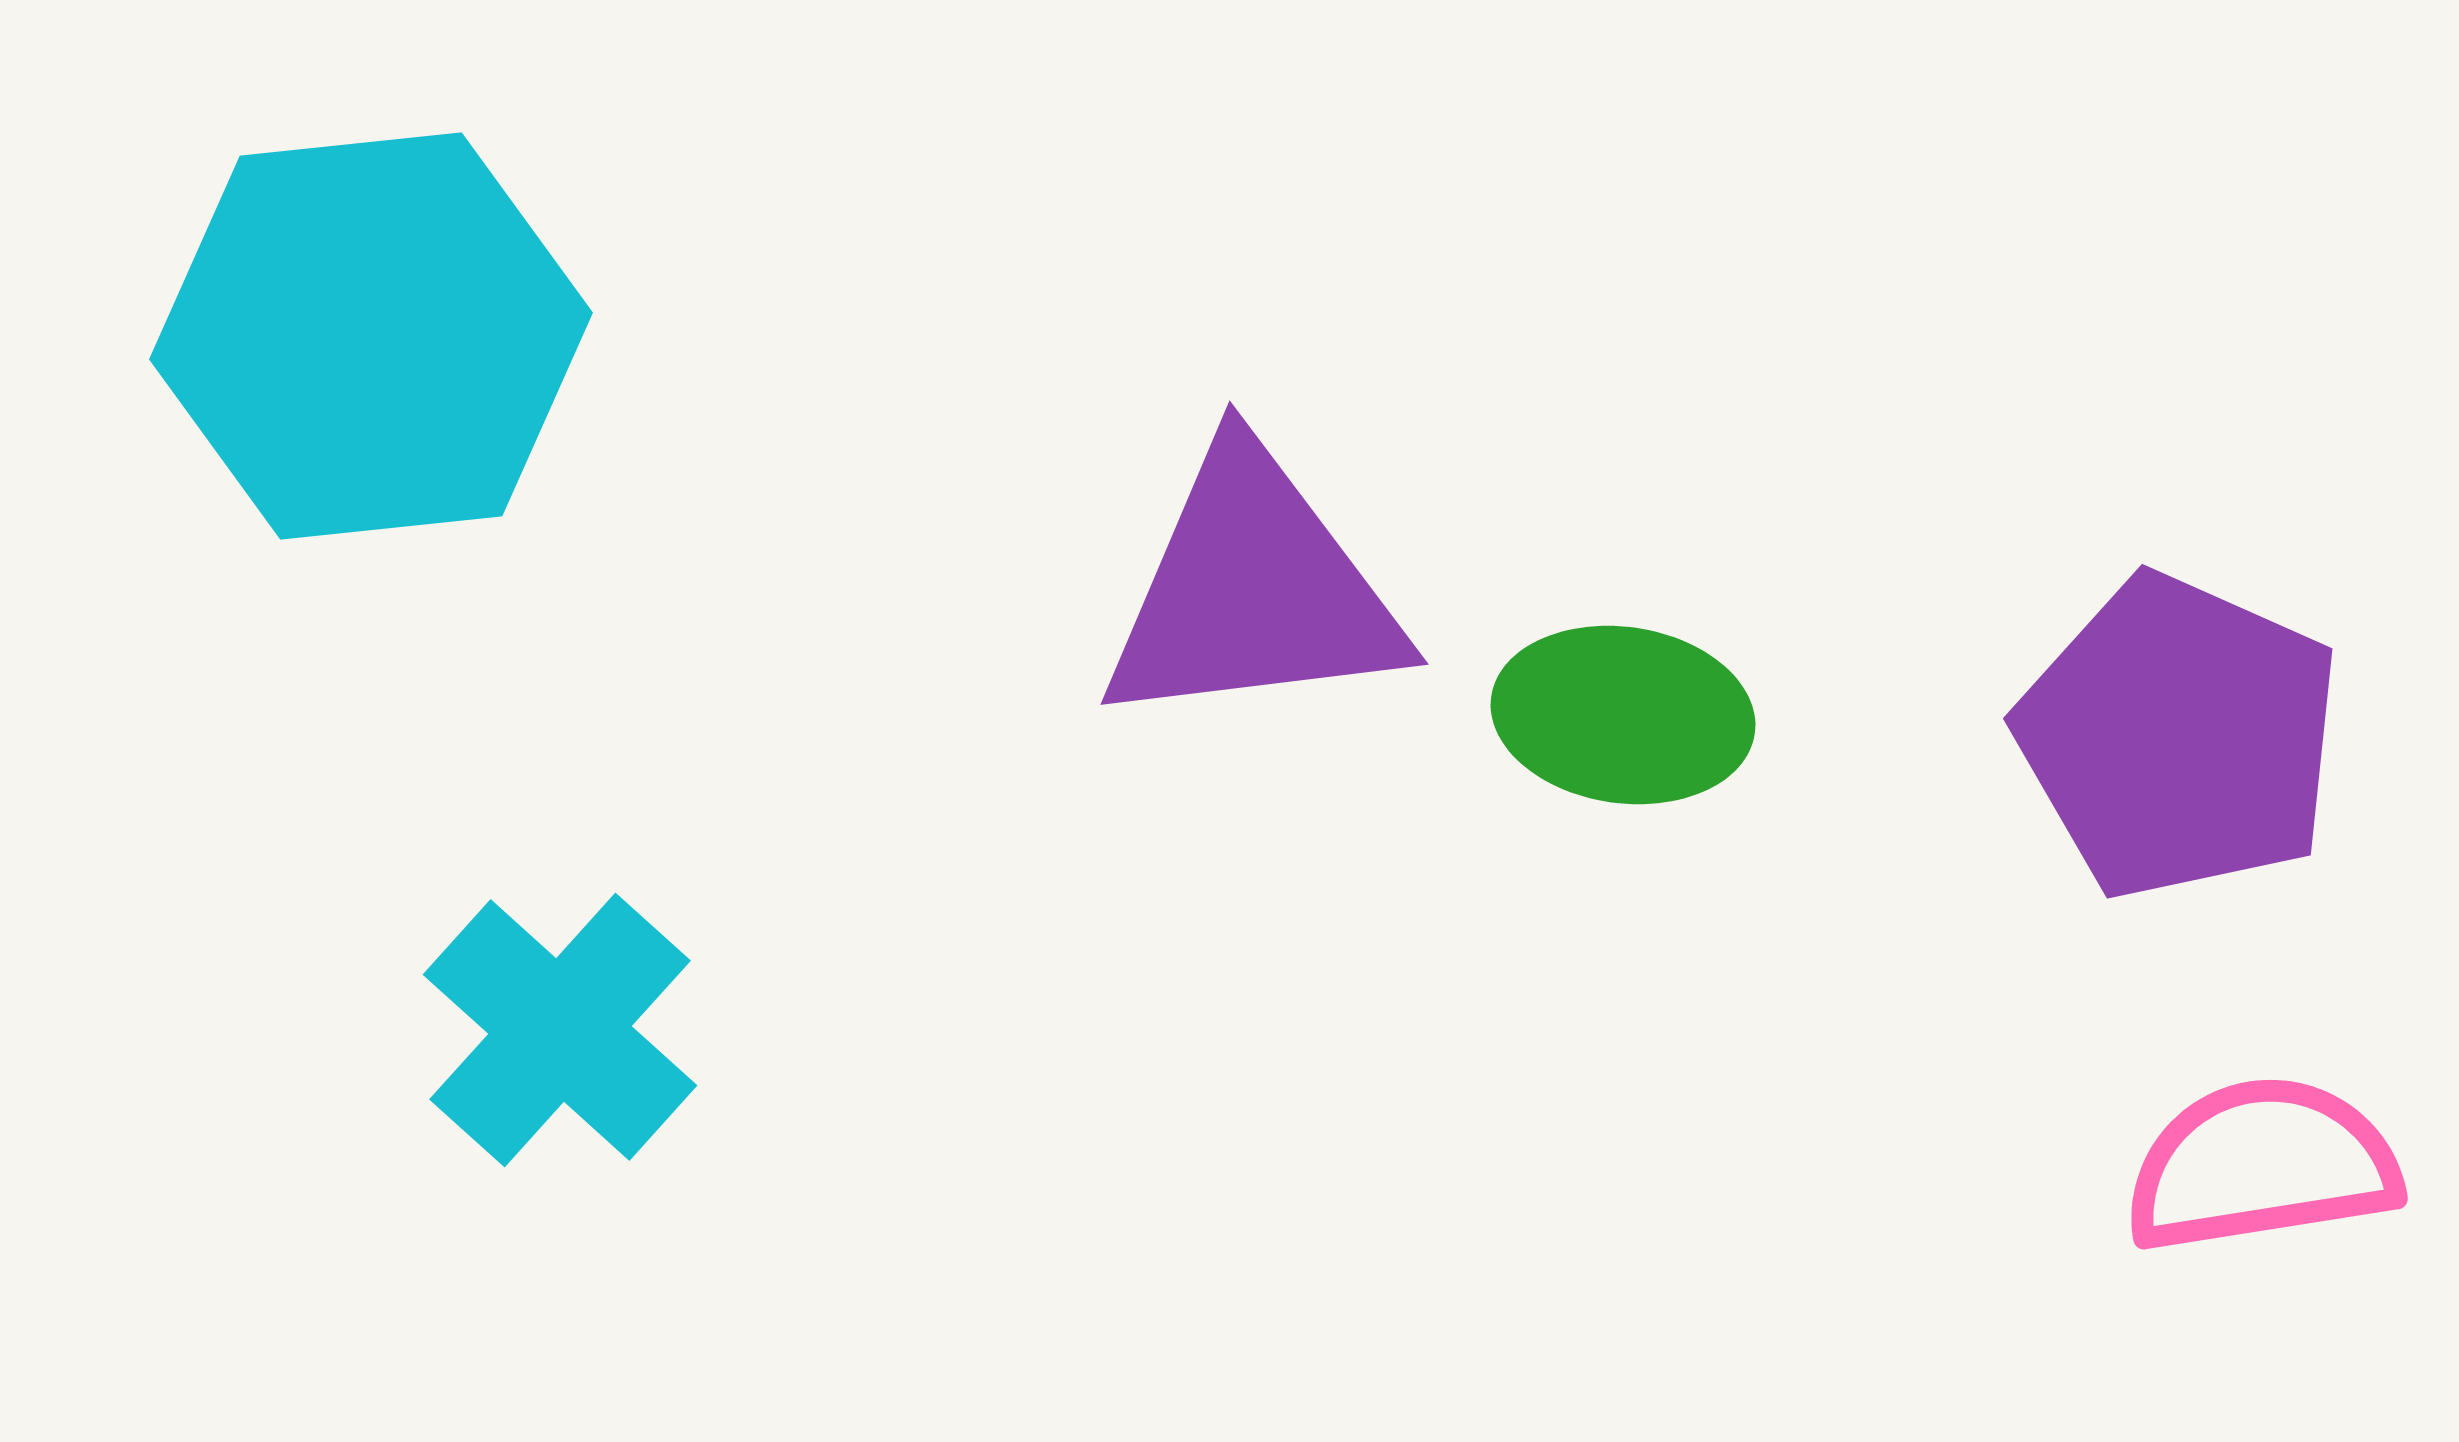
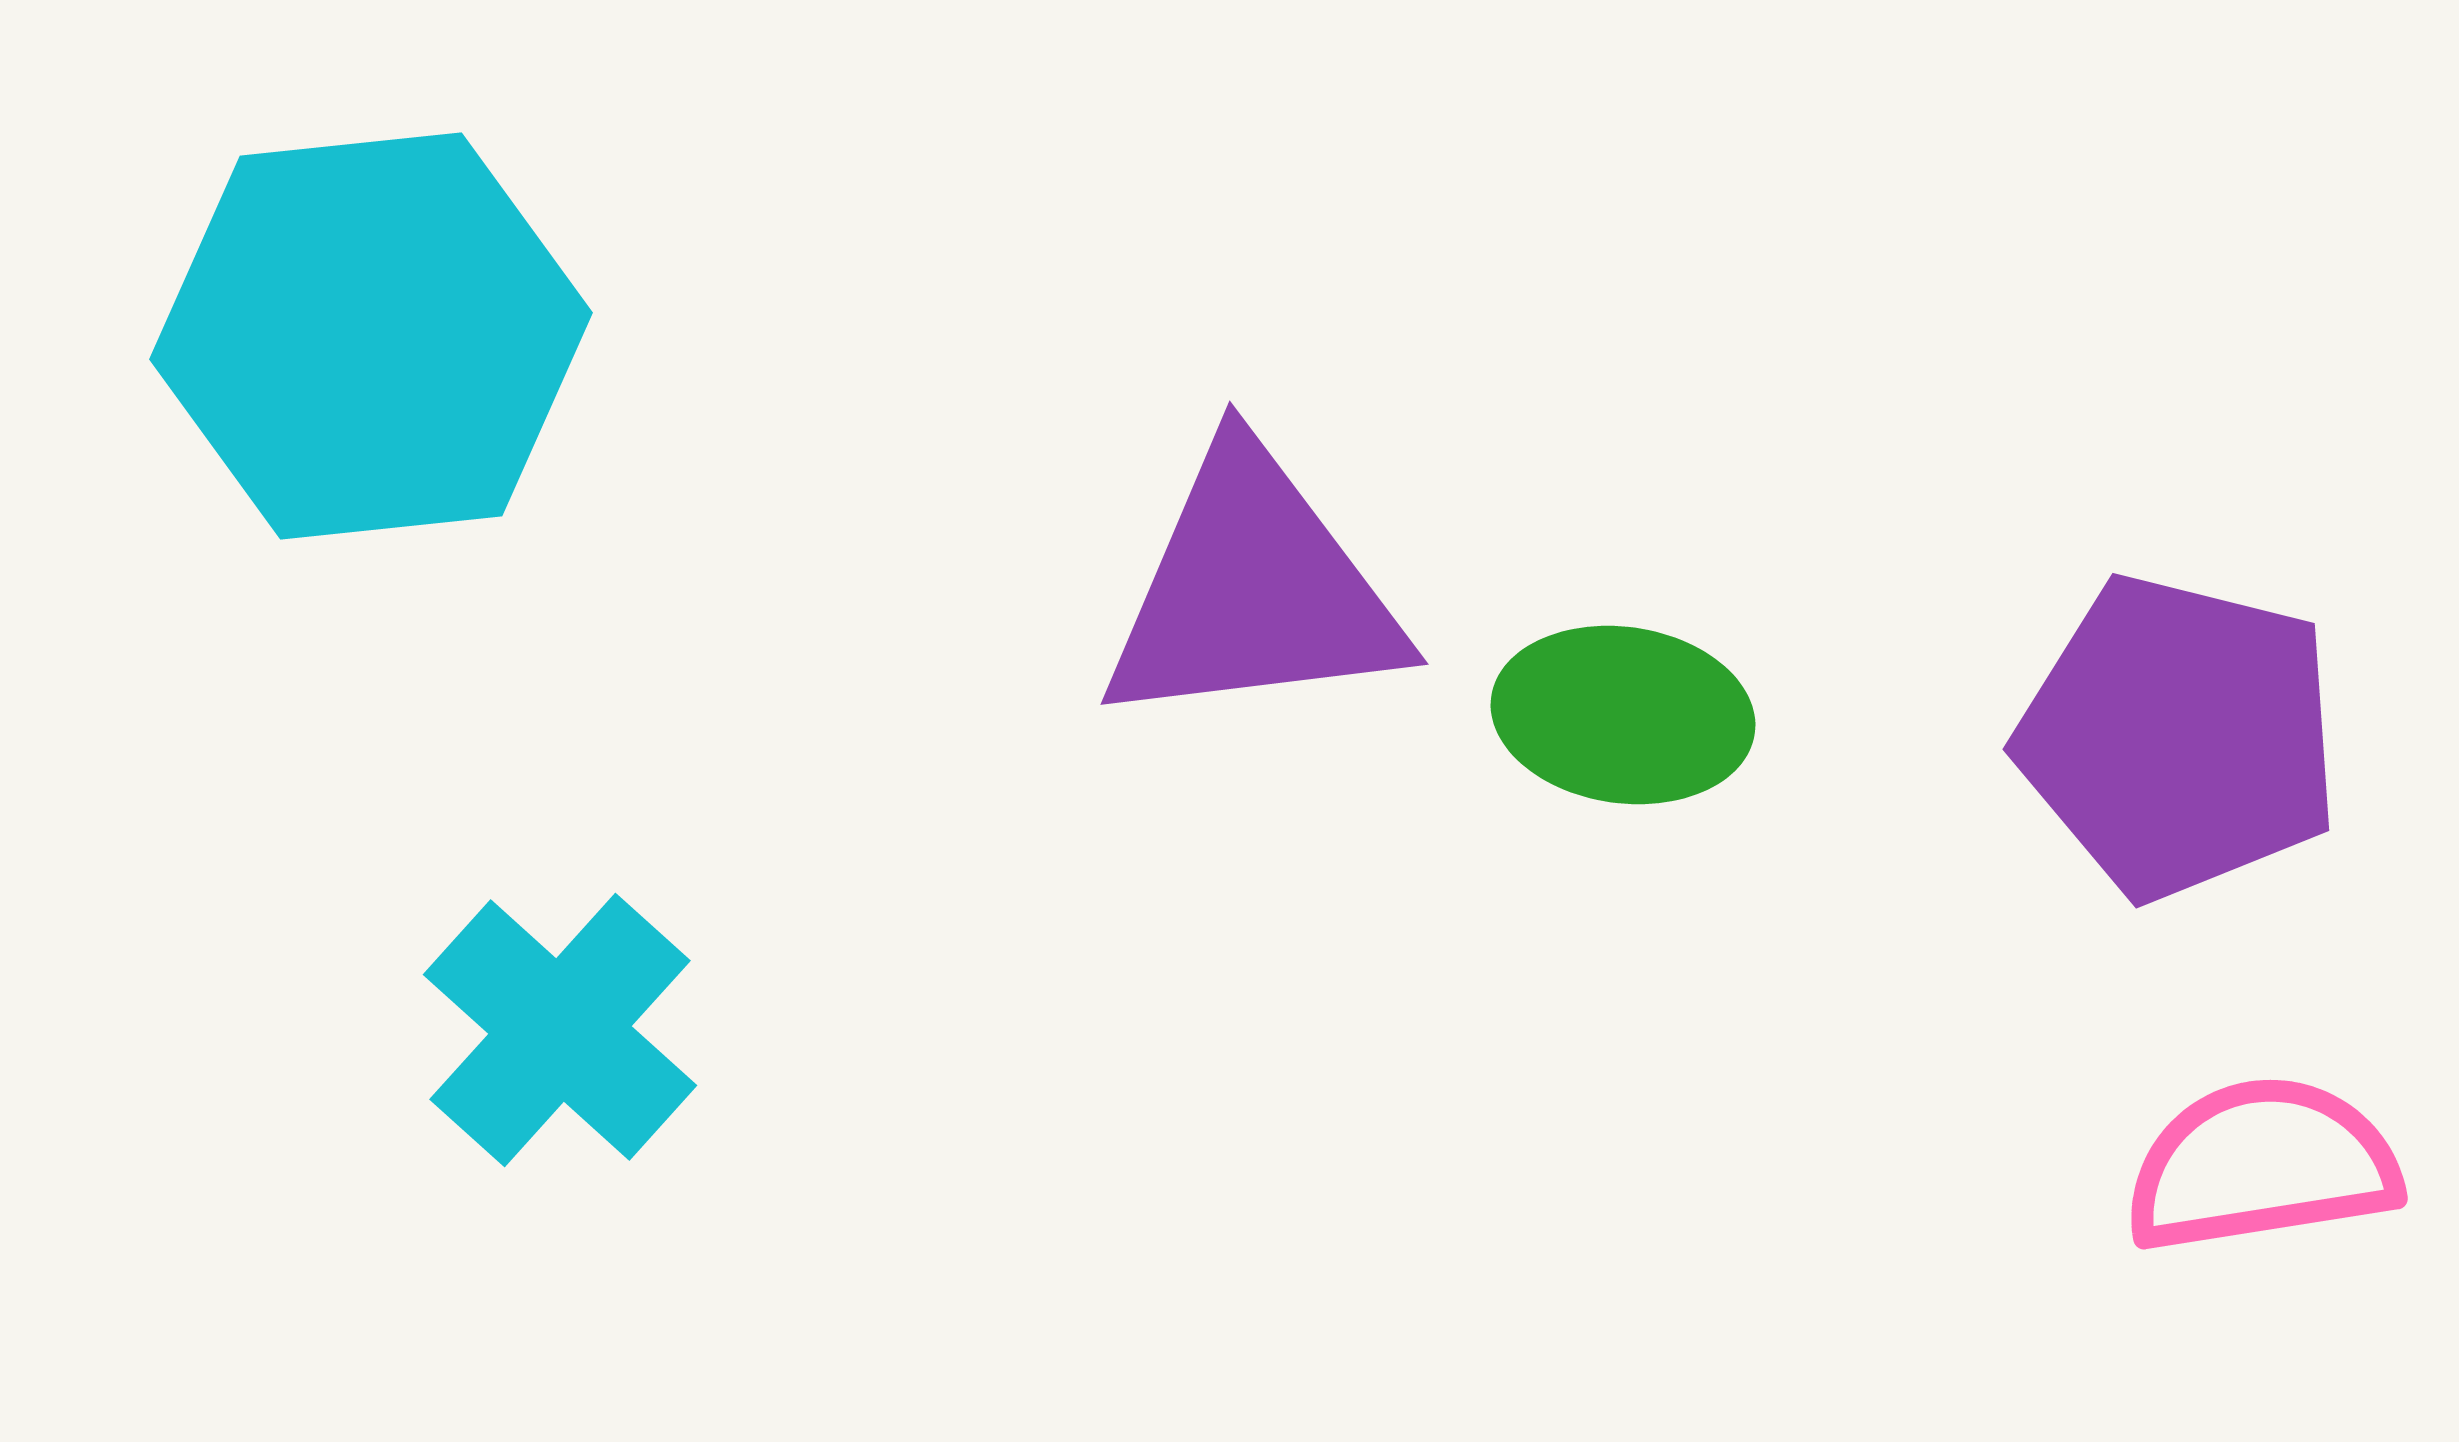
purple pentagon: rotated 10 degrees counterclockwise
